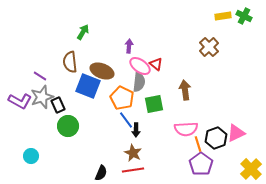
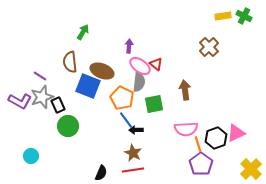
black arrow: rotated 88 degrees clockwise
